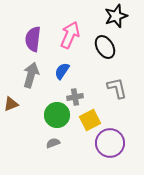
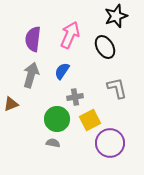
green circle: moved 4 px down
gray semicircle: rotated 32 degrees clockwise
